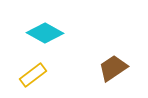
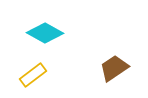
brown trapezoid: moved 1 px right
